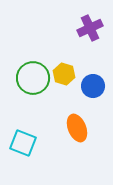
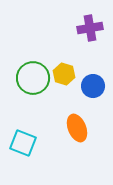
purple cross: rotated 15 degrees clockwise
